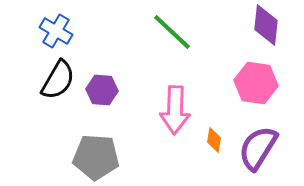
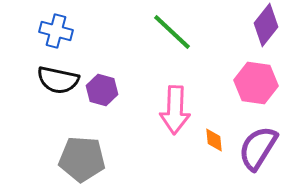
purple diamond: rotated 33 degrees clockwise
blue cross: rotated 16 degrees counterclockwise
black semicircle: rotated 72 degrees clockwise
purple hexagon: rotated 12 degrees clockwise
orange diamond: rotated 15 degrees counterclockwise
gray pentagon: moved 14 px left, 2 px down
